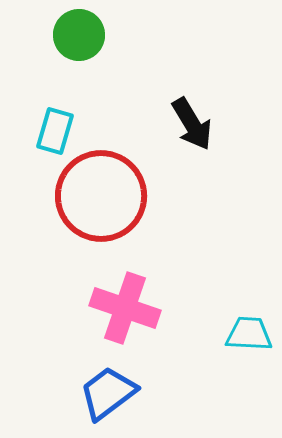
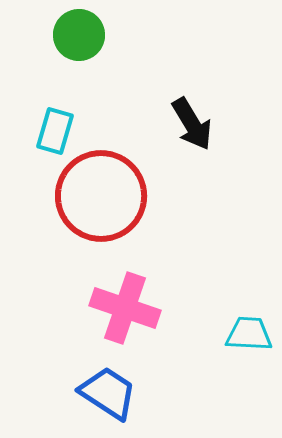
blue trapezoid: rotated 70 degrees clockwise
